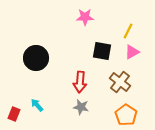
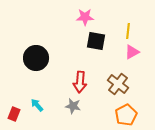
yellow line: rotated 21 degrees counterclockwise
black square: moved 6 px left, 10 px up
brown cross: moved 2 px left, 2 px down
gray star: moved 8 px left, 1 px up
orange pentagon: rotated 10 degrees clockwise
